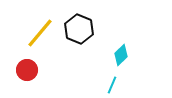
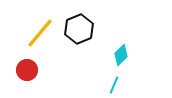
black hexagon: rotated 16 degrees clockwise
cyan line: moved 2 px right
